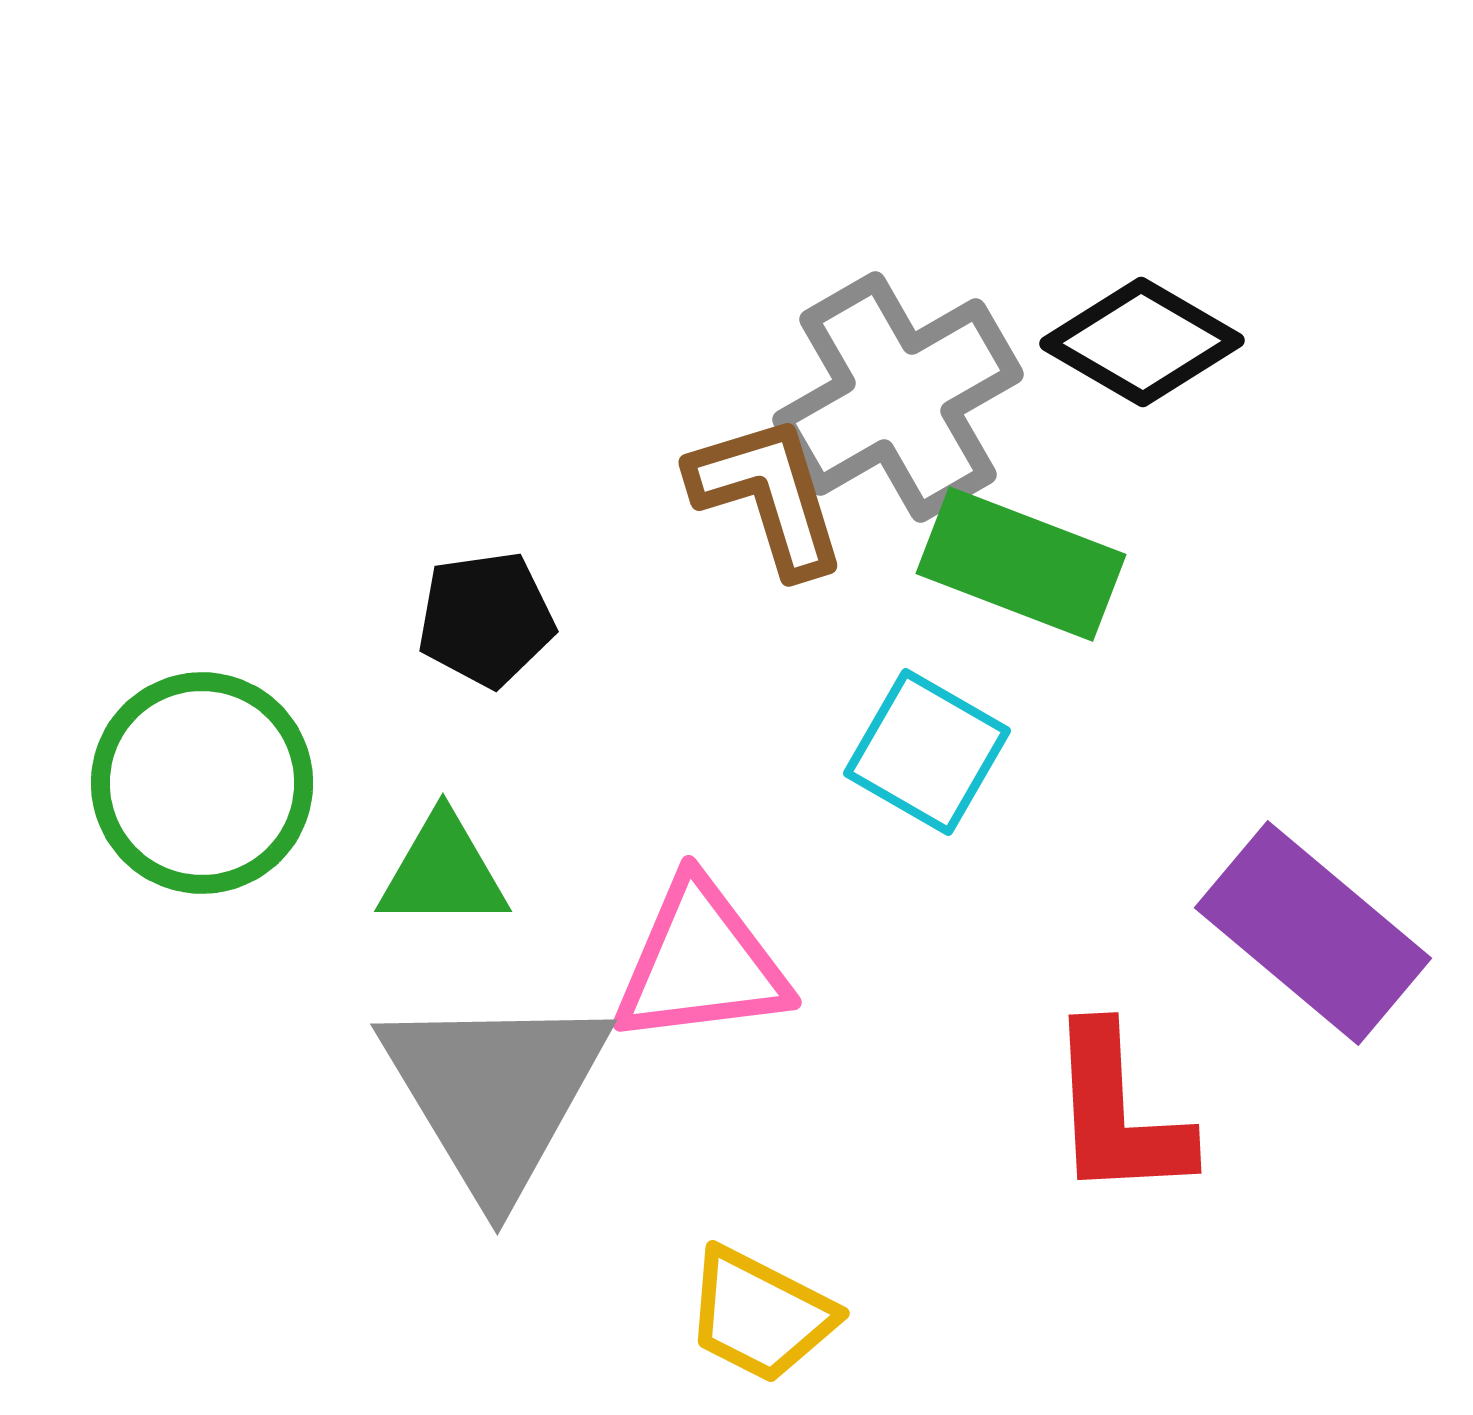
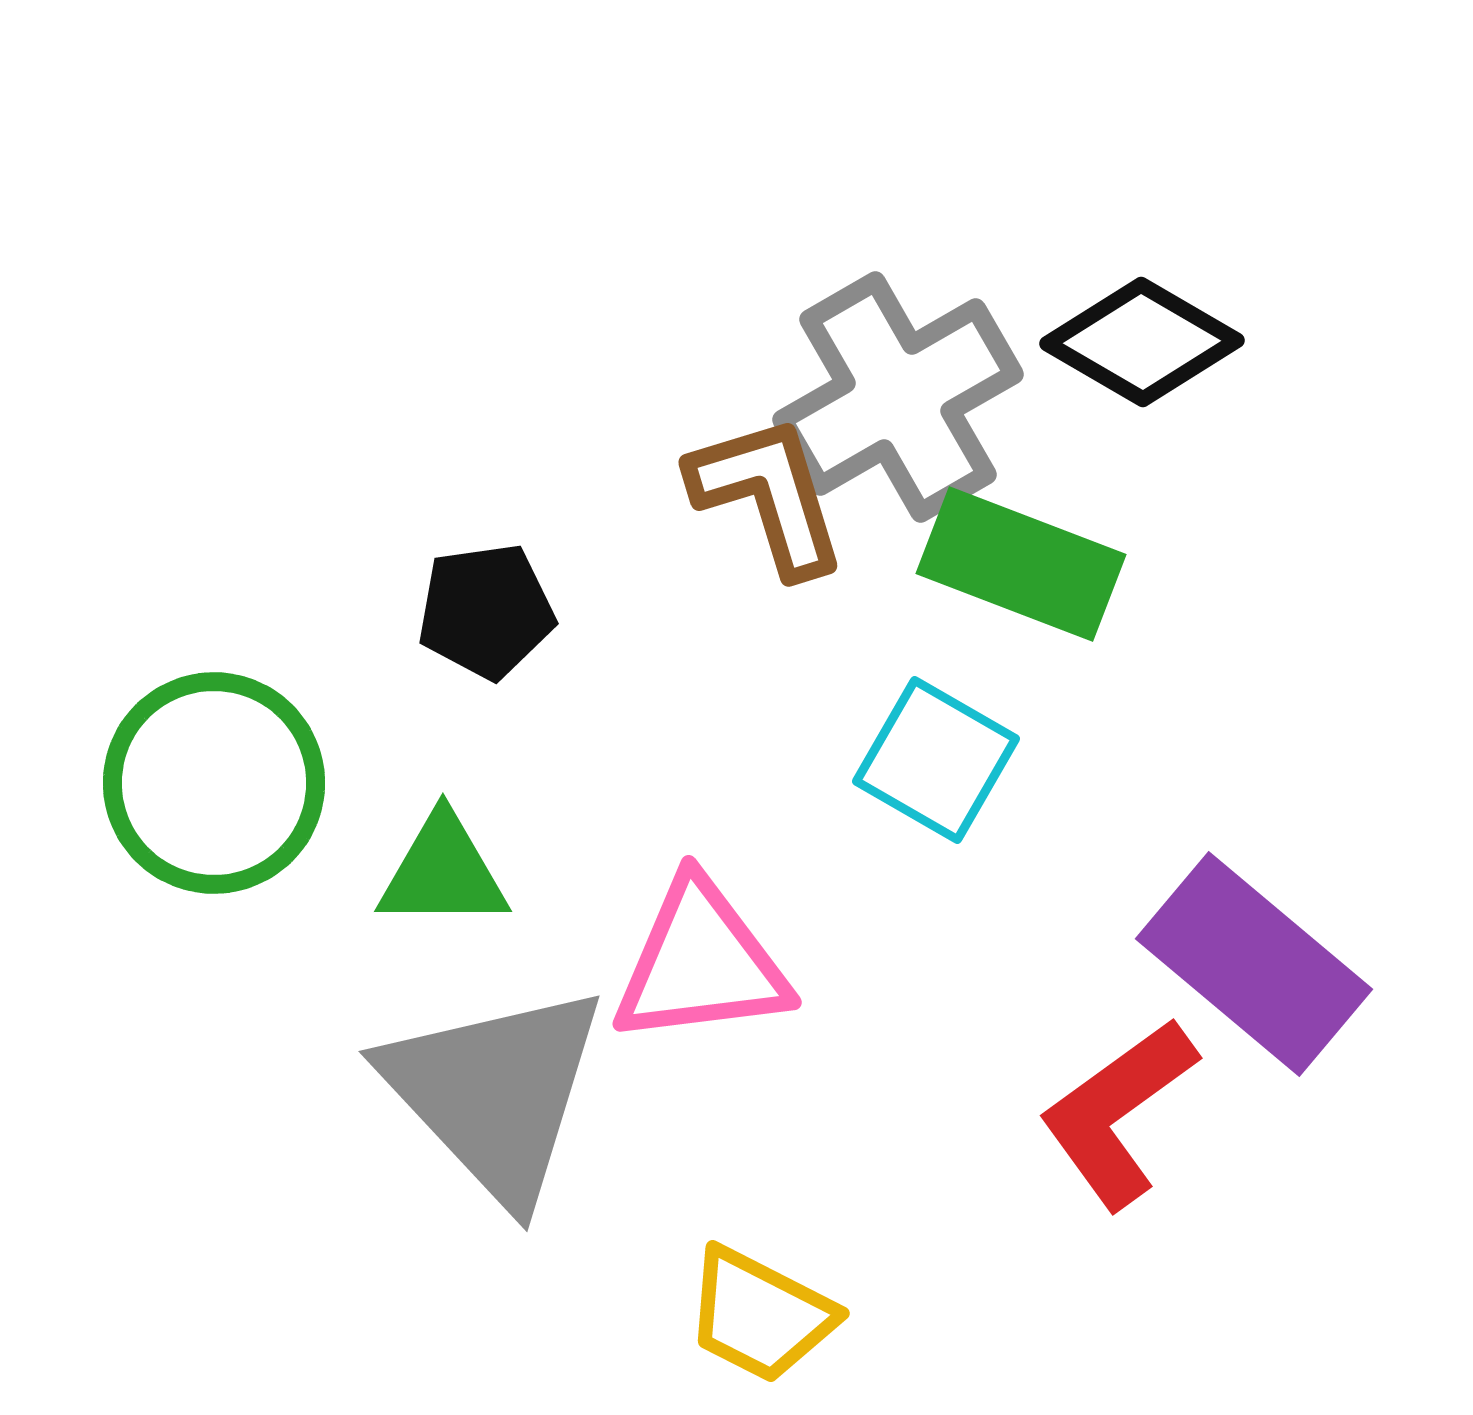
black pentagon: moved 8 px up
cyan square: moved 9 px right, 8 px down
green circle: moved 12 px right
purple rectangle: moved 59 px left, 31 px down
gray triangle: rotated 12 degrees counterclockwise
red L-shape: rotated 57 degrees clockwise
